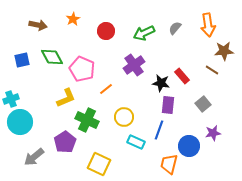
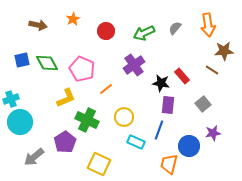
green diamond: moved 5 px left, 6 px down
